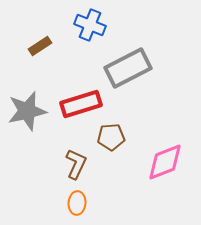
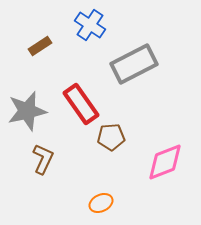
blue cross: rotated 12 degrees clockwise
gray rectangle: moved 6 px right, 4 px up
red rectangle: rotated 72 degrees clockwise
brown L-shape: moved 33 px left, 5 px up
orange ellipse: moved 24 px right; rotated 60 degrees clockwise
